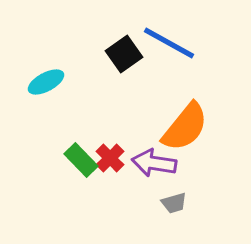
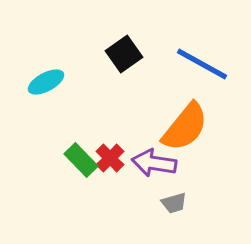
blue line: moved 33 px right, 21 px down
